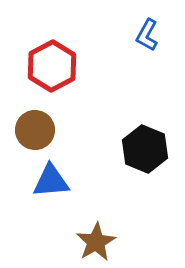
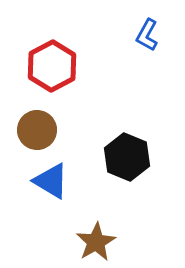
brown circle: moved 2 px right
black hexagon: moved 18 px left, 8 px down
blue triangle: rotated 36 degrees clockwise
